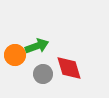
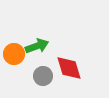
orange circle: moved 1 px left, 1 px up
gray circle: moved 2 px down
